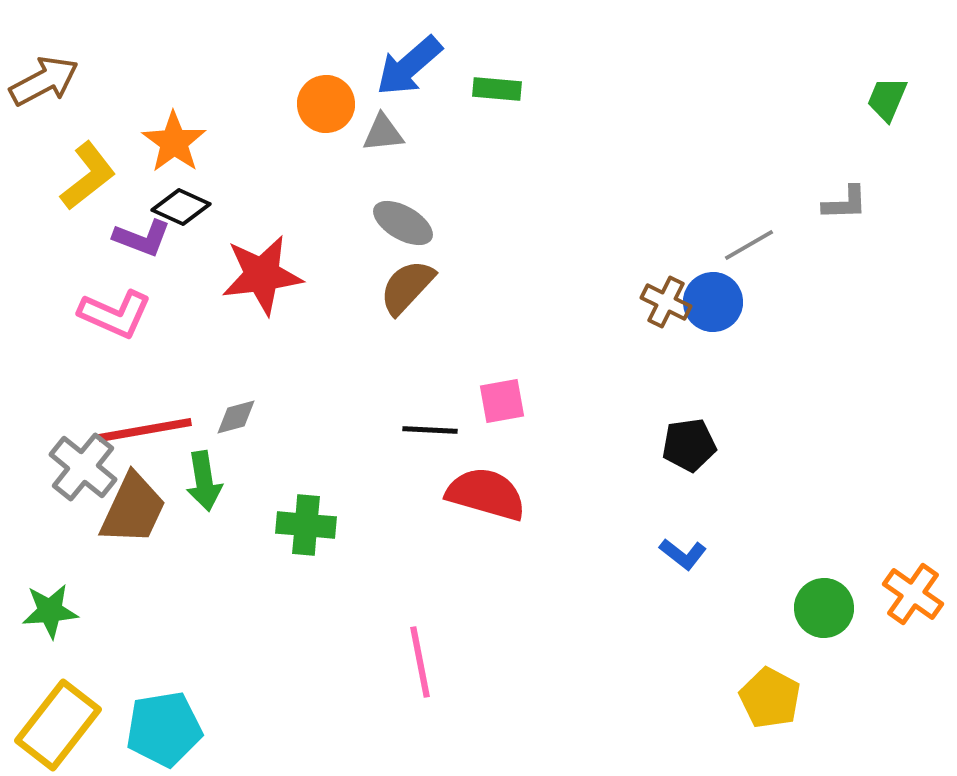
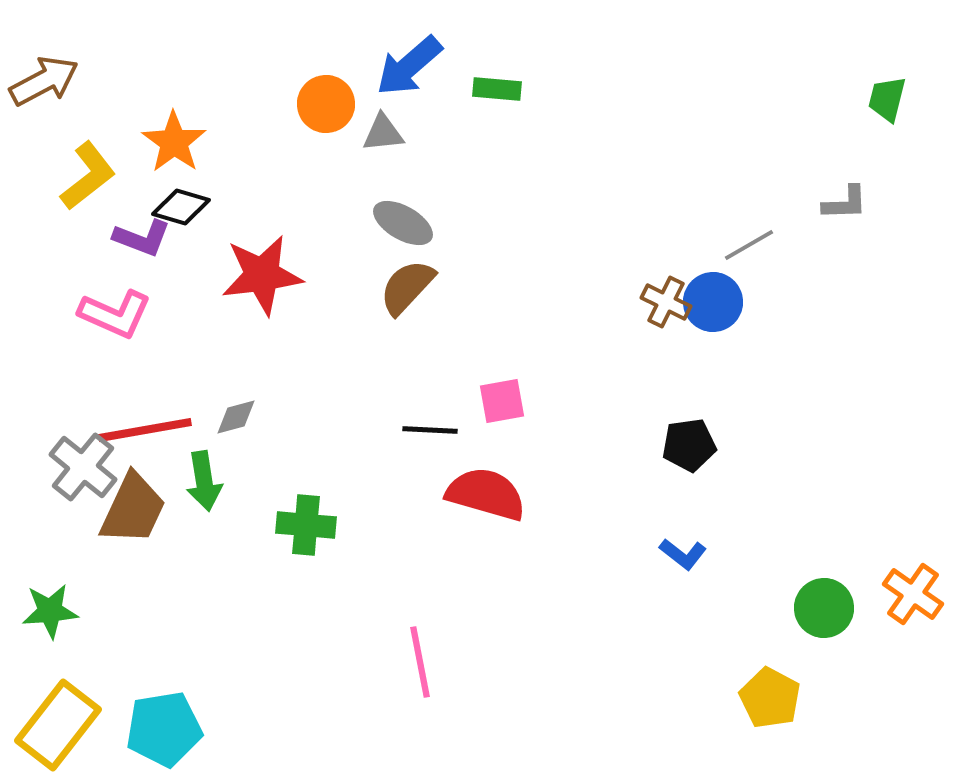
green trapezoid: rotated 9 degrees counterclockwise
black diamond: rotated 8 degrees counterclockwise
